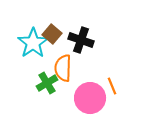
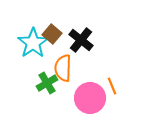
black cross: rotated 20 degrees clockwise
